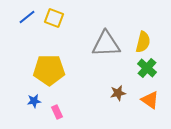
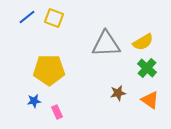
yellow semicircle: rotated 45 degrees clockwise
